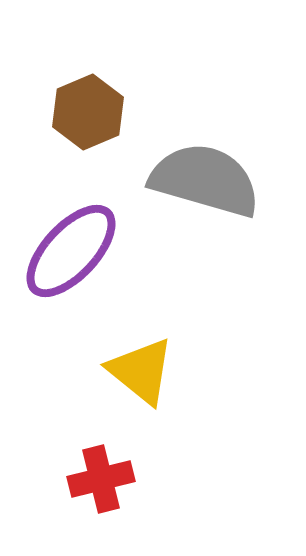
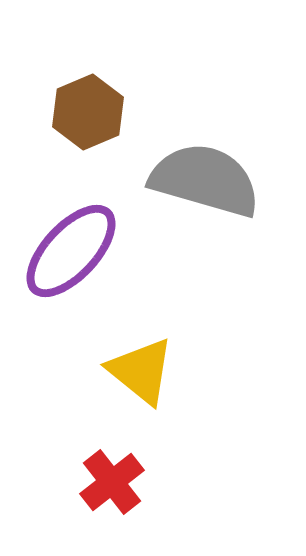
red cross: moved 11 px right, 3 px down; rotated 24 degrees counterclockwise
